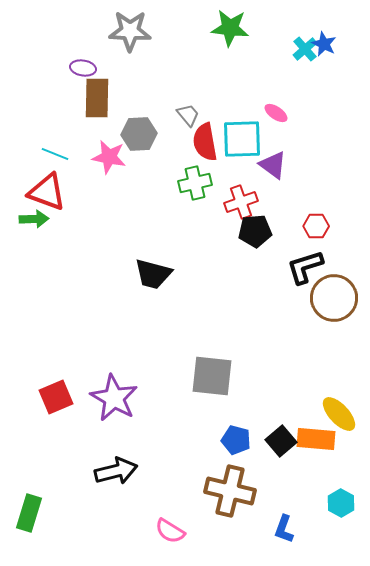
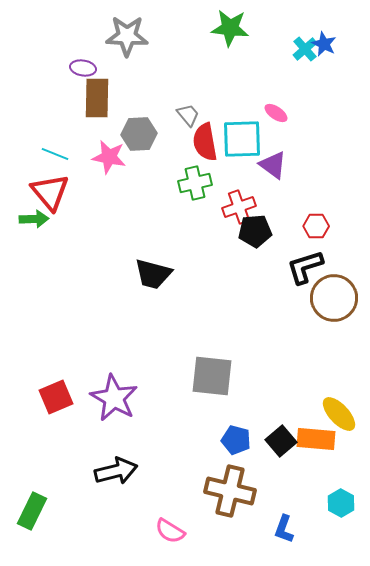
gray star: moved 3 px left, 5 px down
red triangle: moved 3 px right; rotated 30 degrees clockwise
red cross: moved 2 px left, 5 px down
green rectangle: moved 3 px right, 2 px up; rotated 9 degrees clockwise
